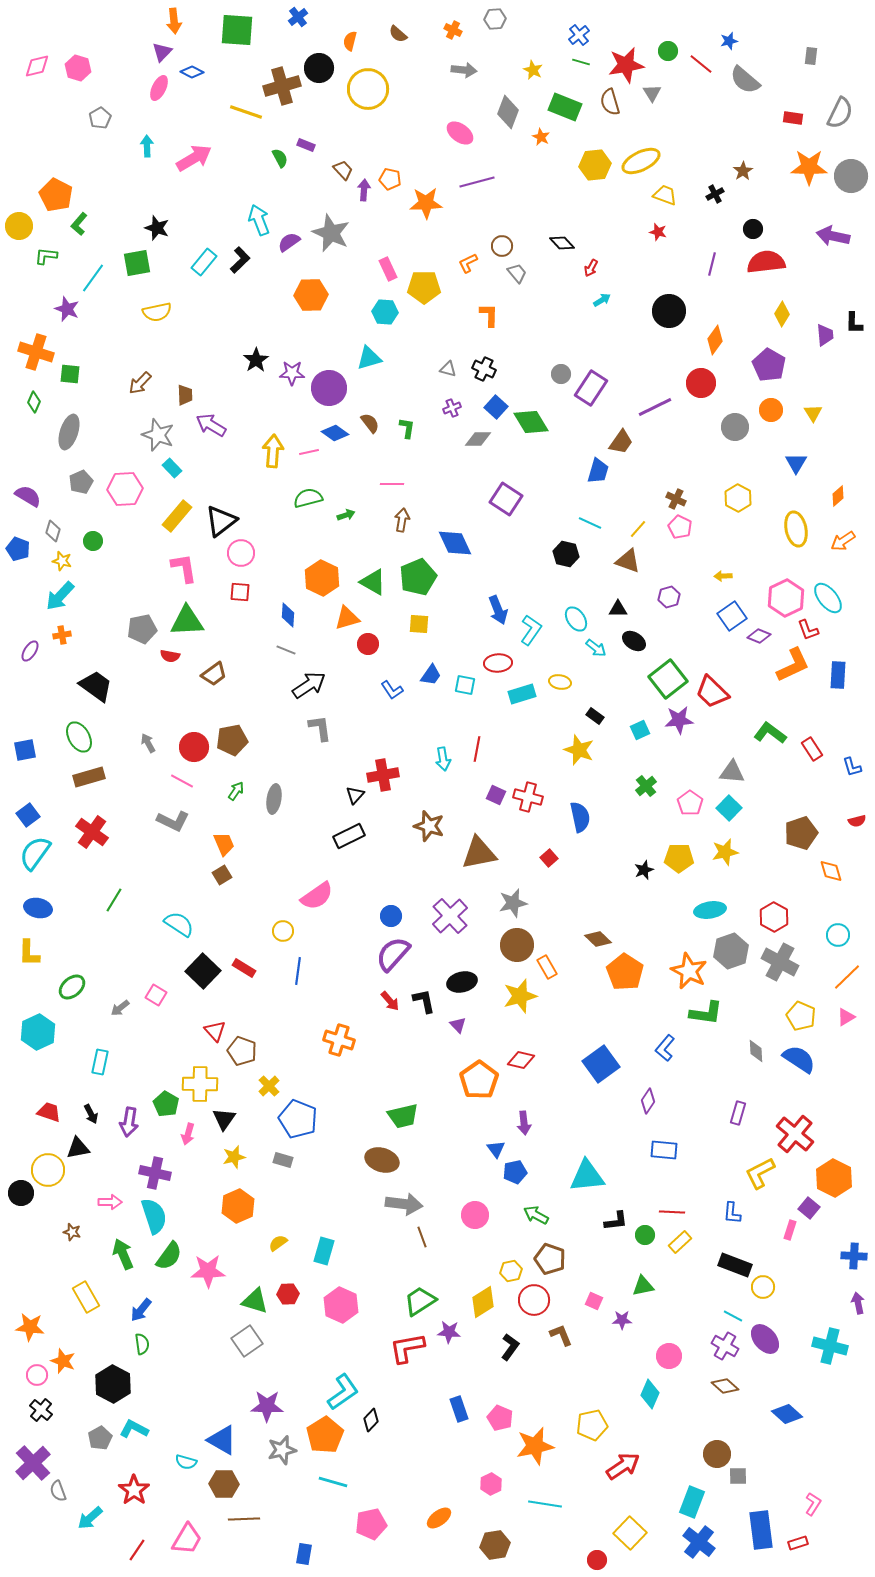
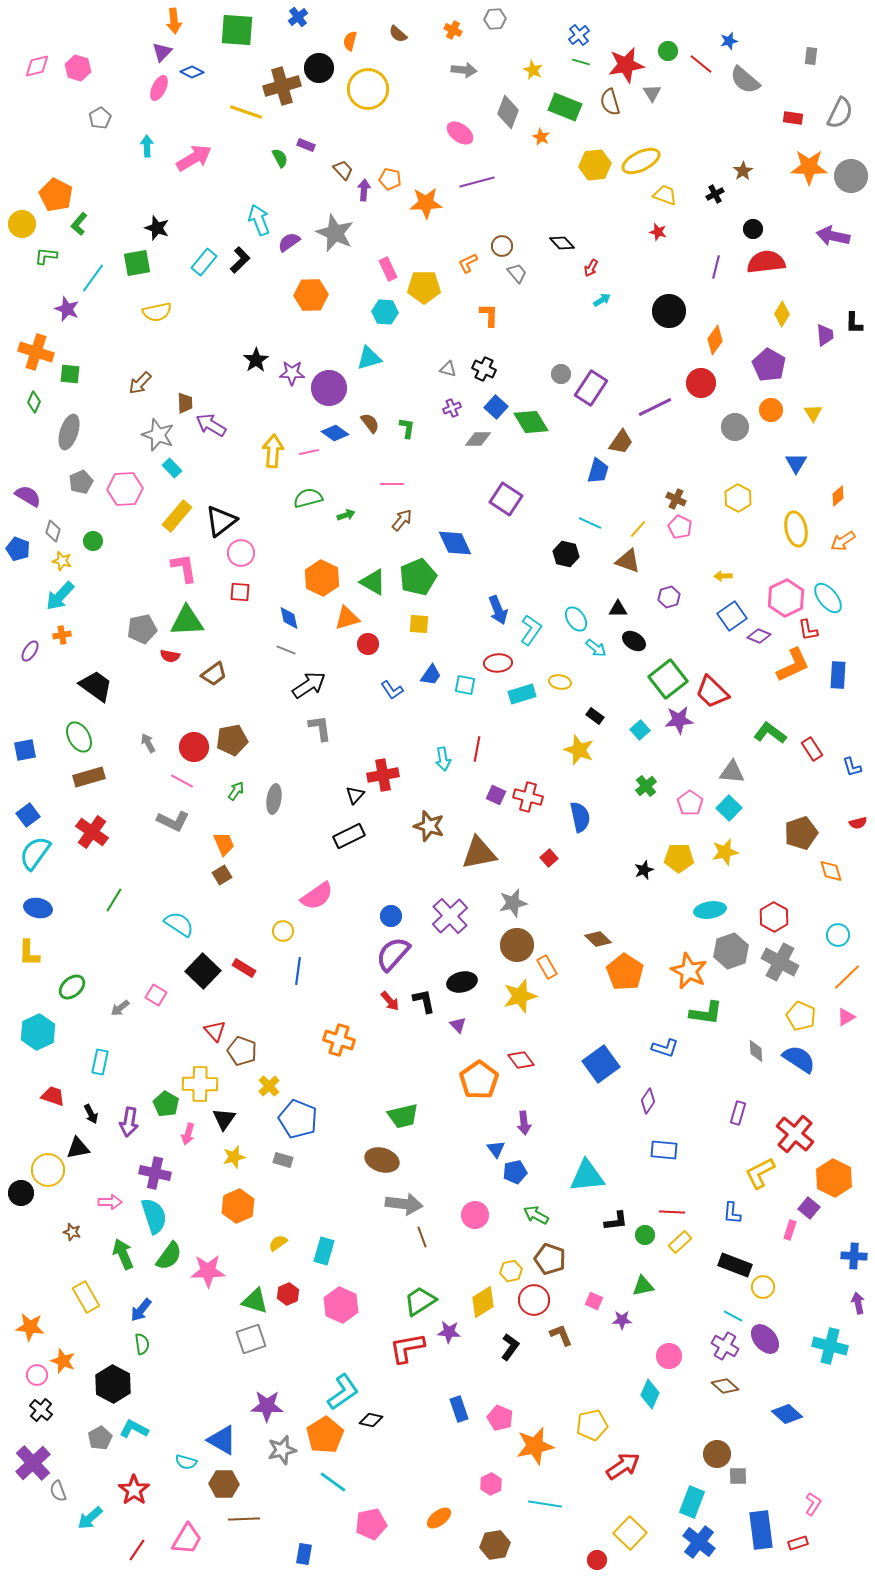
yellow circle at (19, 226): moved 3 px right, 2 px up
gray star at (331, 233): moved 4 px right
purple line at (712, 264): moved 4 px right, 3 px down
brown trapezoid at (185, 395): moved 8 px down
brown arrow at (402, 520): rotated 30 degrees clockwise
blue diamond at (288, 615): moved 1 px right, 3 px down; rotated 15 degrees counterclockwise
red L-shape at (808, 630): rotated 10 degrees clockwise
cyan square at (640, 730): rotated 18 degrees counterclockwise
red semicircle at (857, 821): moved 1 px right, 2 px down
blue L-shape at (665, 1048): rotated 112 degrees counterclockwise
red diamond at (521, 1060): rotated 40 degrees clockwise
red trapezoid at (49, 1112): moved 4 px right, 16 px up
red hexagon at (288, 1294): rotated 20 degrees counterclockwise
gray square at (247, 1341): moved 4 px right, 2 px up; rotated 16 degrees clockwise
black diamond at (371, 1420): rotated 60 degrees clockwise
cyan line at (333, 1482): rotated 20 degrees clockwise
